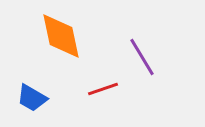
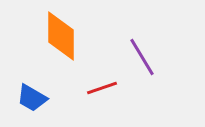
orange diamond: rotated 12 degrees clockwise
red line: moved 1 px left, 1 px up
